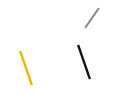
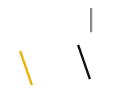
gray line: moved 1 px left, 2 px down; rotated 35 degrees counterclockwise
